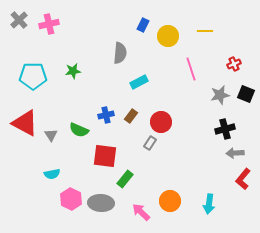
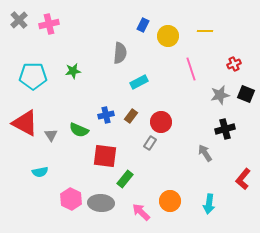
gray arrow: moved 30 px left; rotated 60 degrees clockwise
cyan semicircle: moved 12 px left, 2 px up
